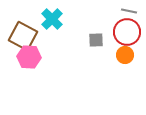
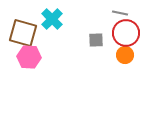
gray line: moved 9 px left, 2 px down
red circle: moved 1 px left, 1 px down
brown square: moved 3 px up; rotated 12 degrees counterclockwise
